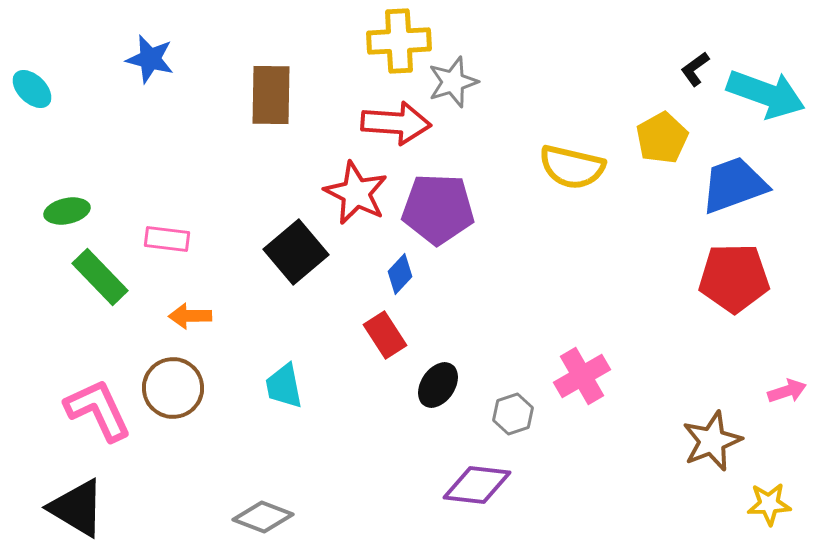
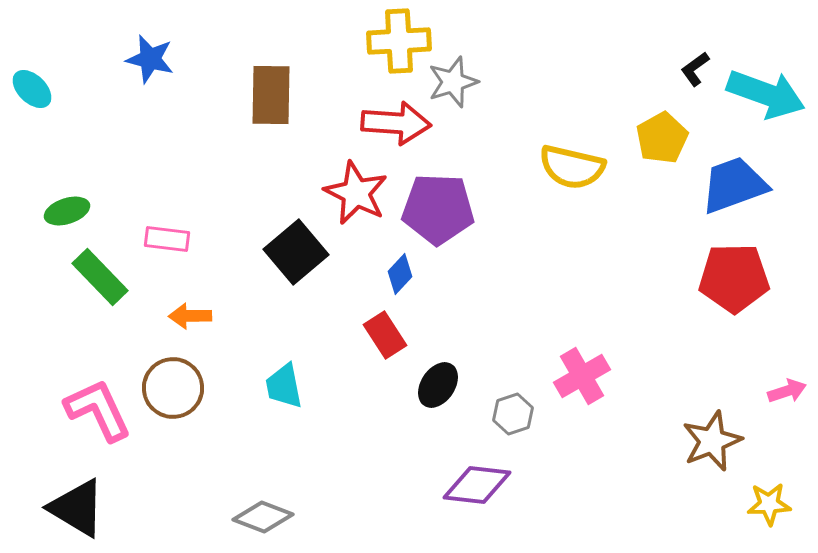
green ellipse: rotated 6 degrees counterclockwise
